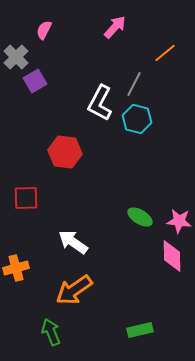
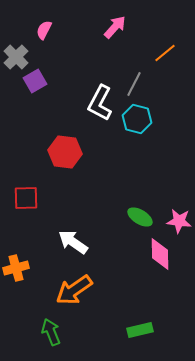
pink diamond: moved 12 px left, 2 px up
